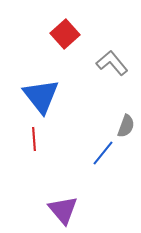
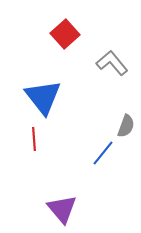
blue triangle: moved 2 px right, 1 px down
purple triangle: moved 1 px left, 1 px up
